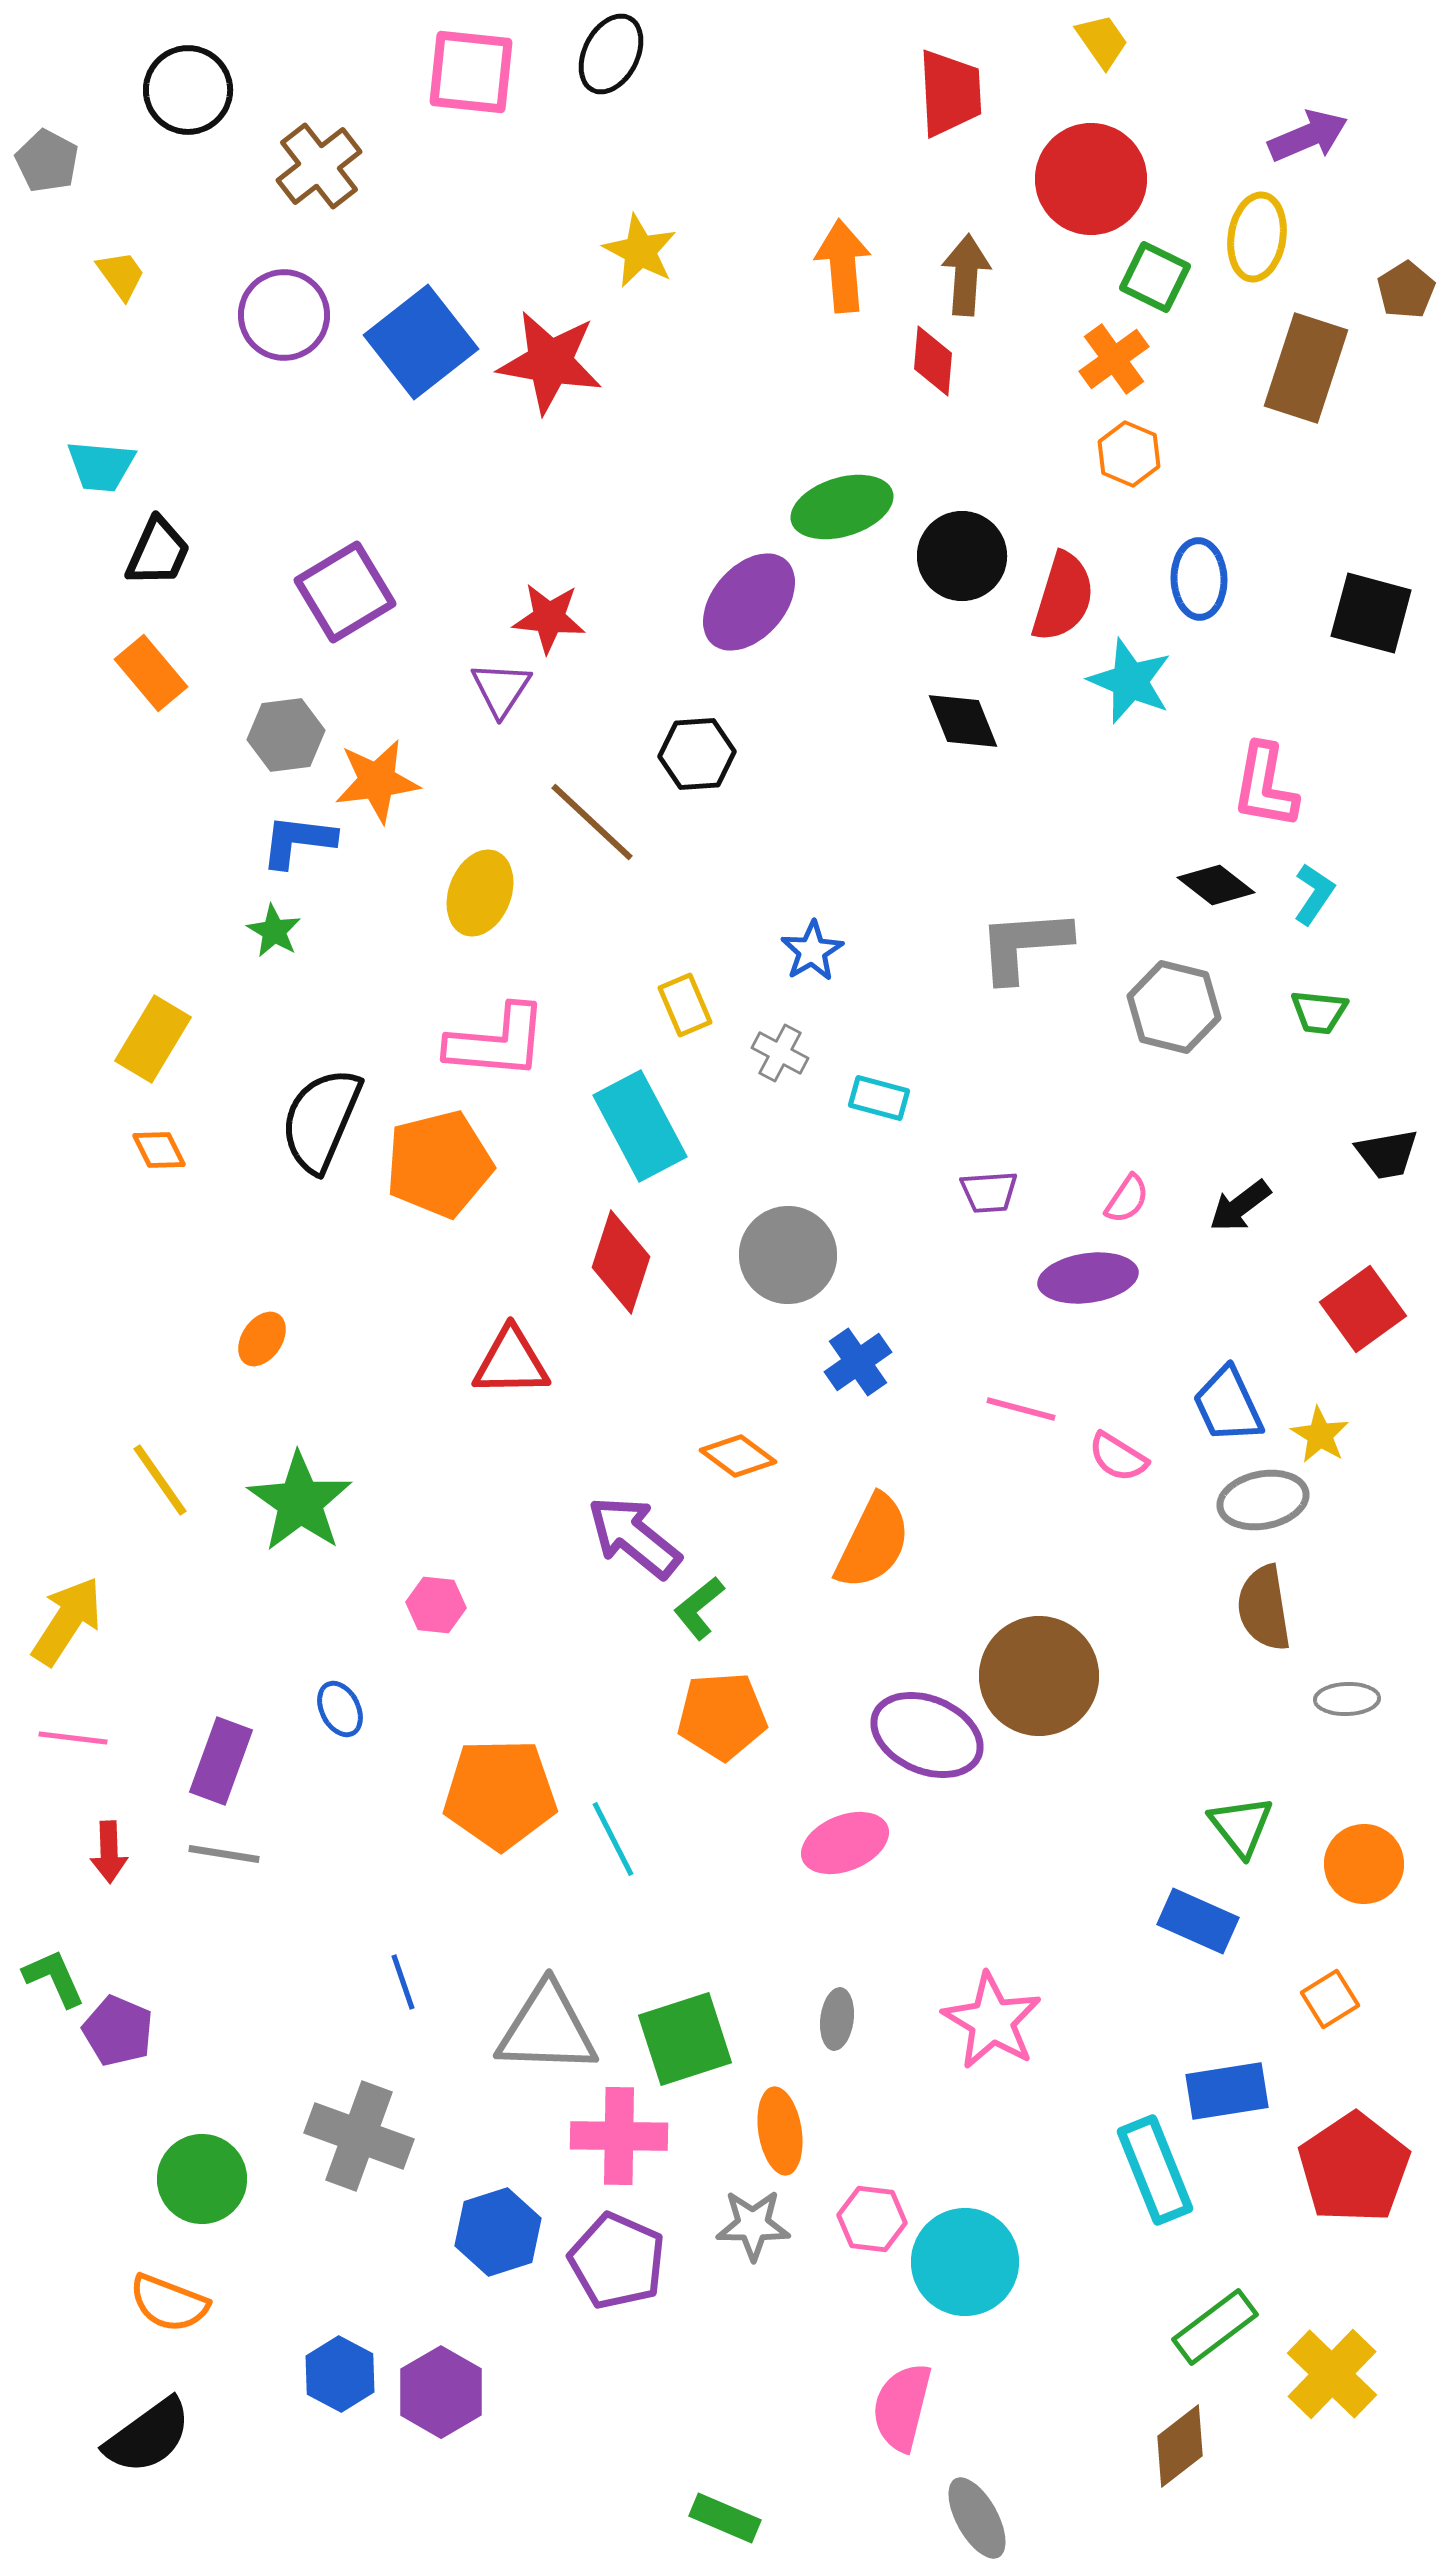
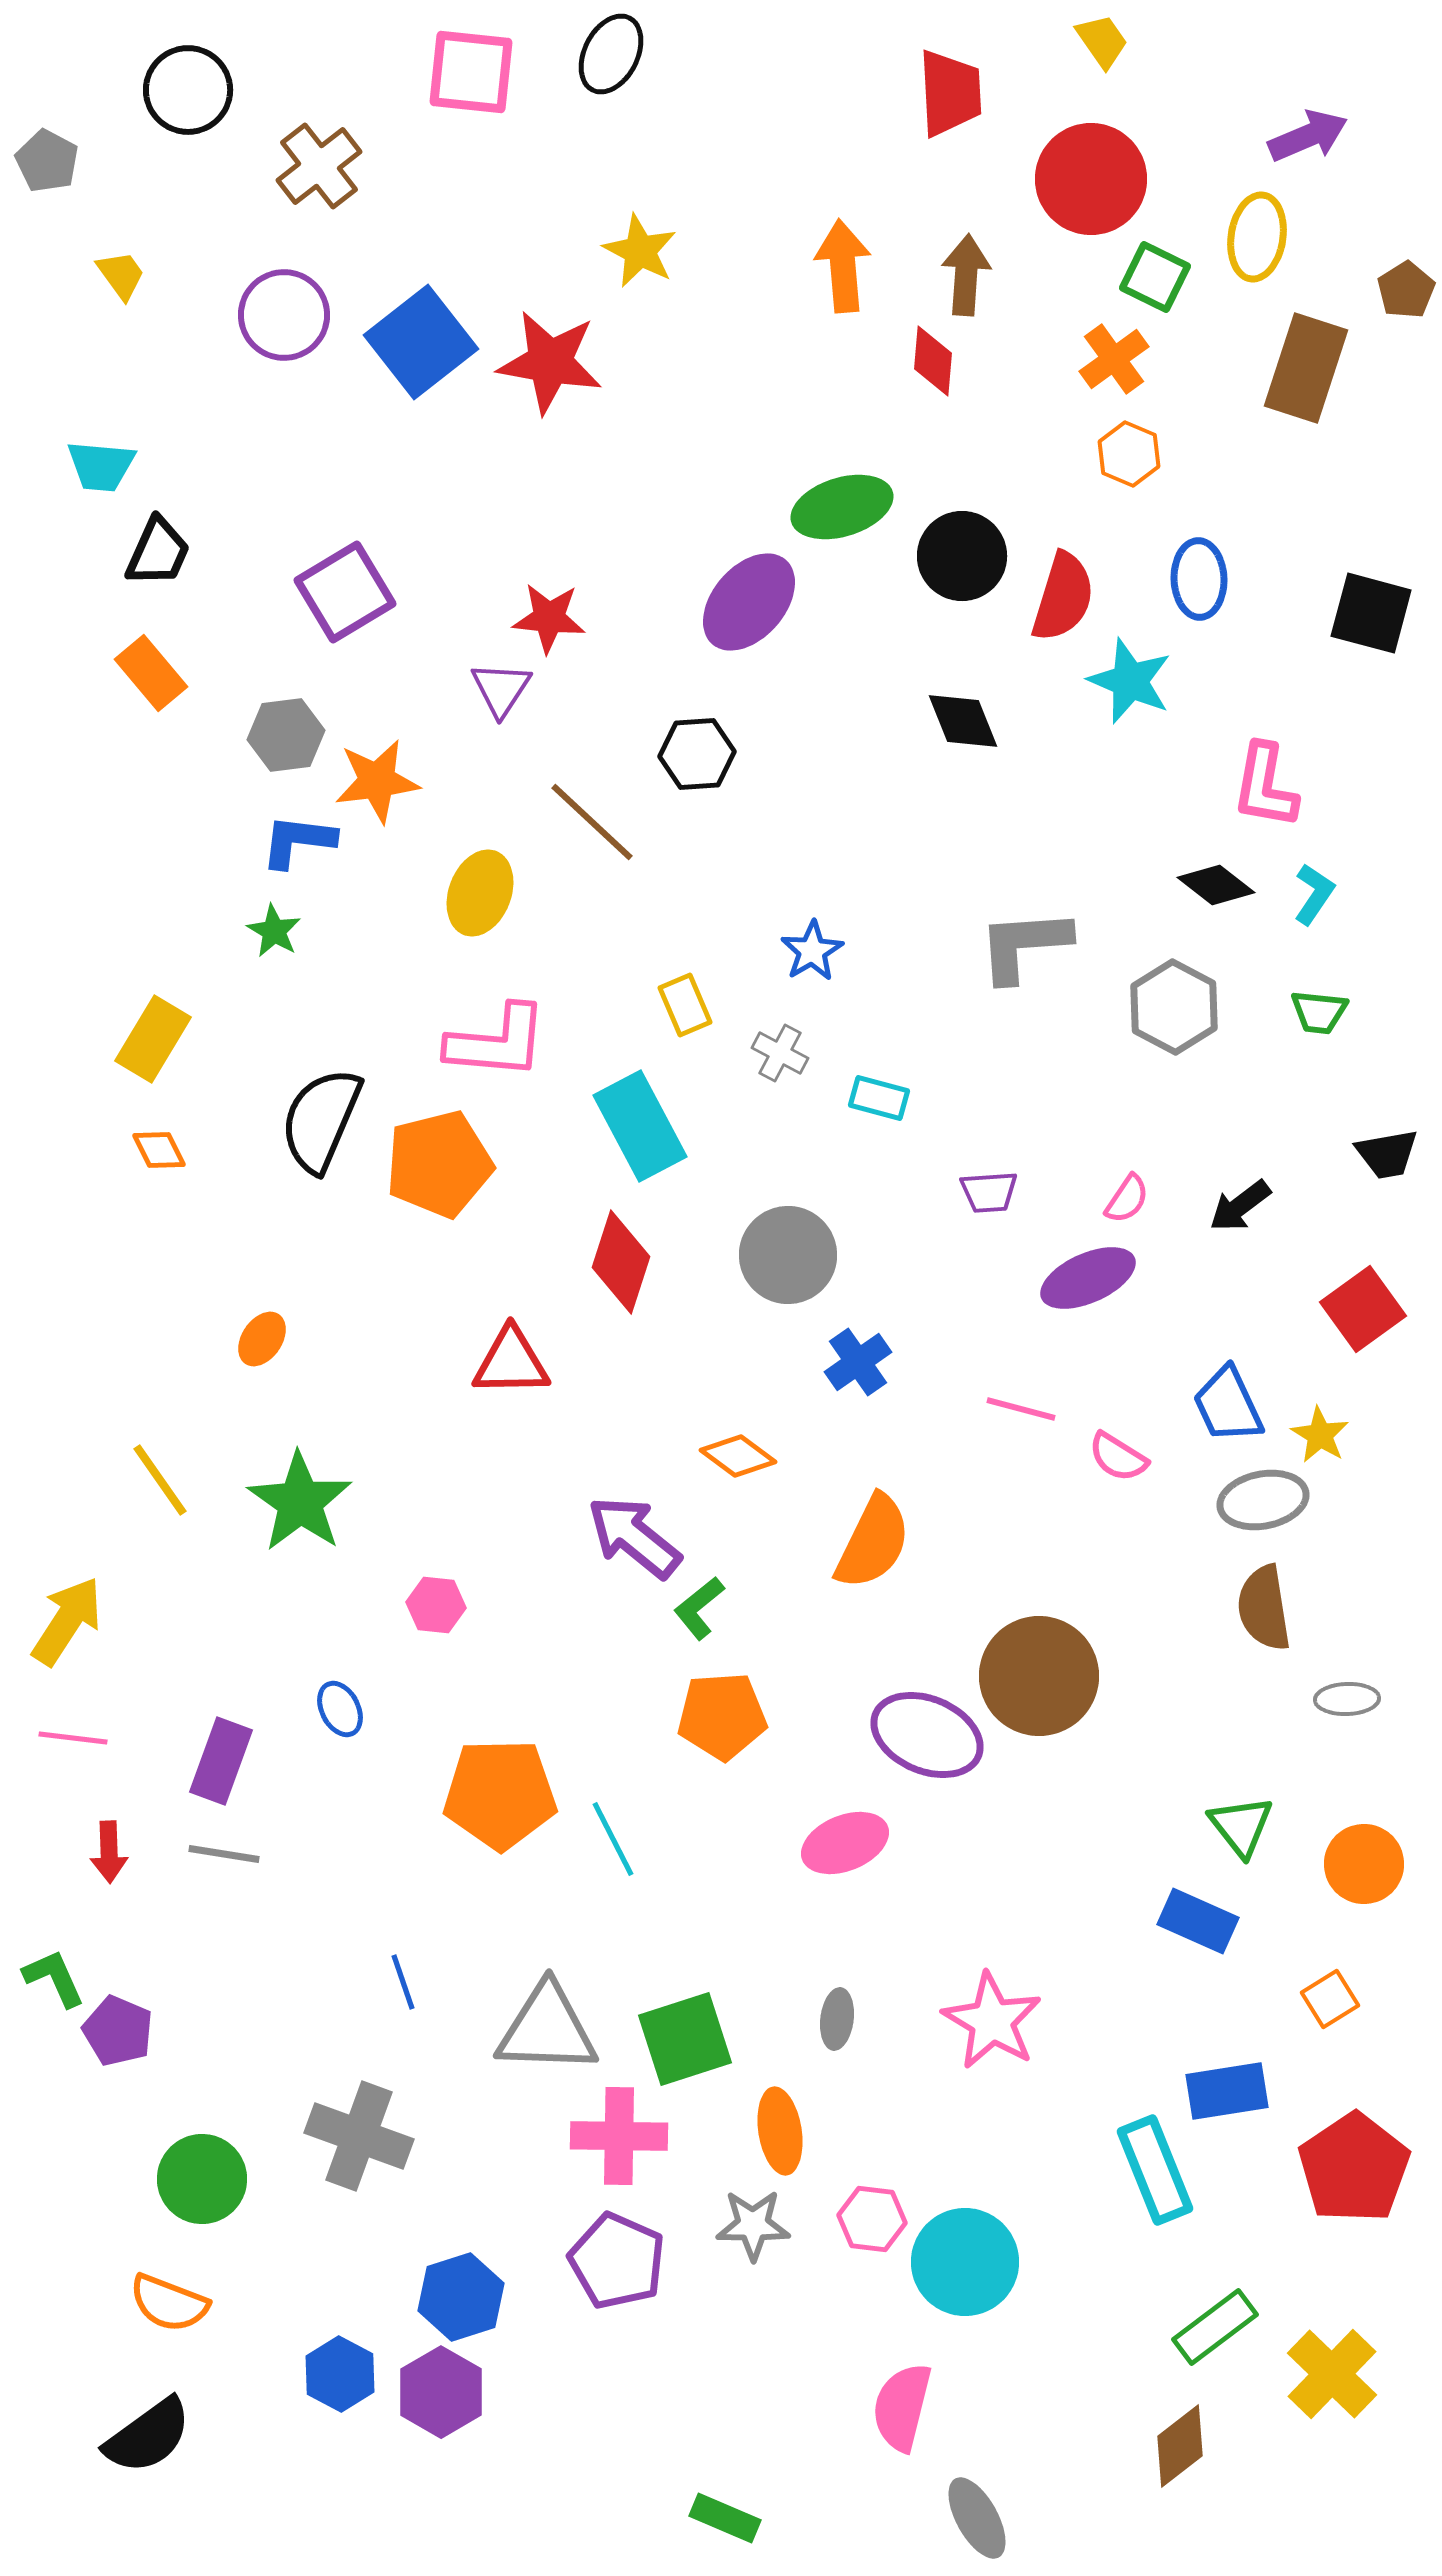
gray hexagon at (1174, 1007): rotated 14 degrees clockwise
purple ellipse at (1088, 1278): rotated 16 degrees counterclockwise
blue hexagon at (498, 2232): moved 37 px left, 65 px down
